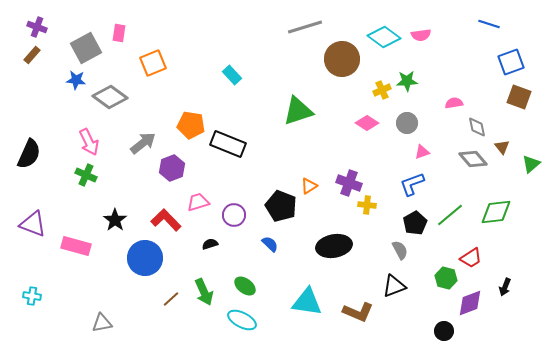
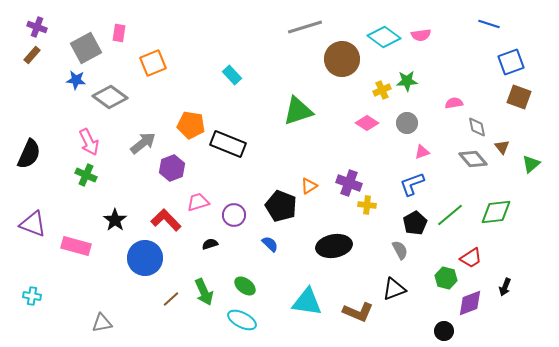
black triangle at (394, 286): moved 3 px down
